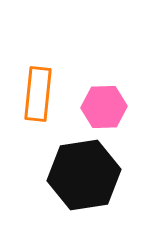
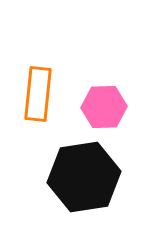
black hexagon: moved 2 px down
